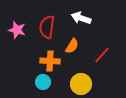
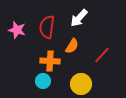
white arrow: moved 2 px left; rotated 66 degrees counterclockwise
cyan circle: moved 1 px up
